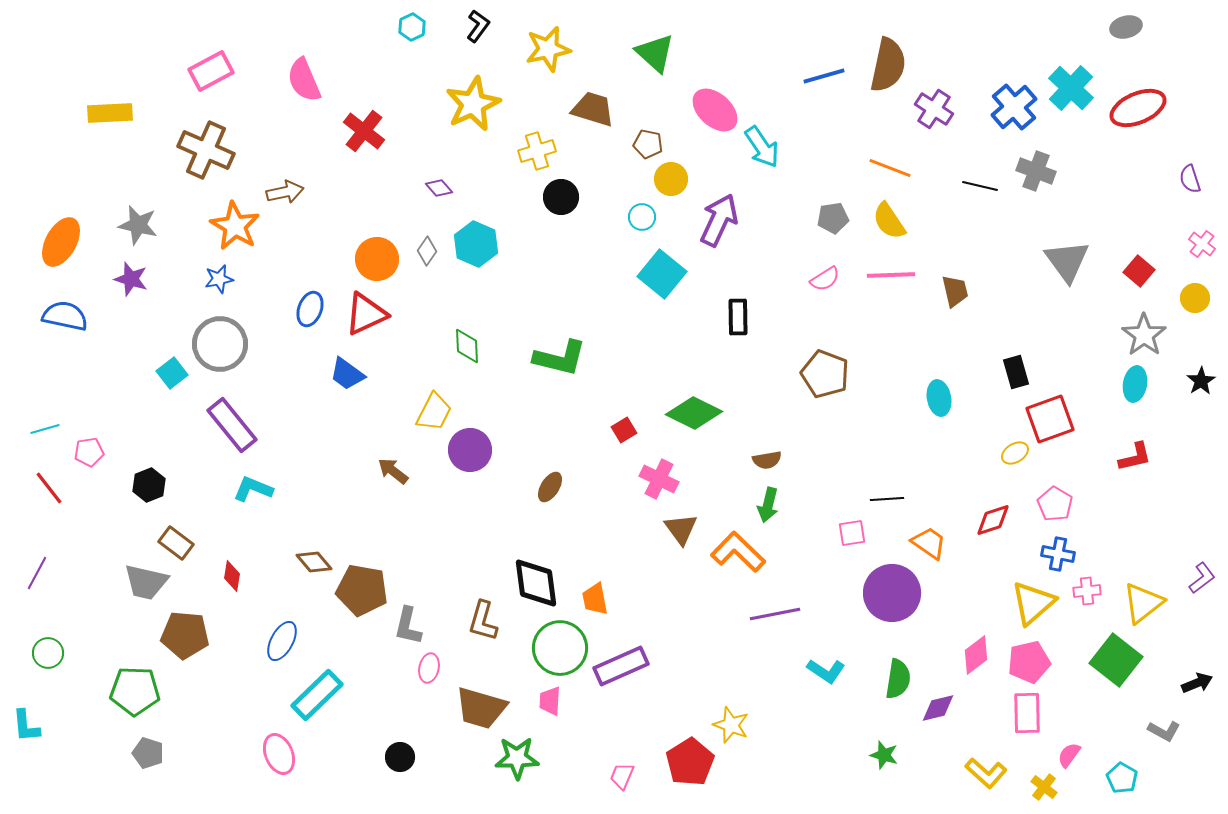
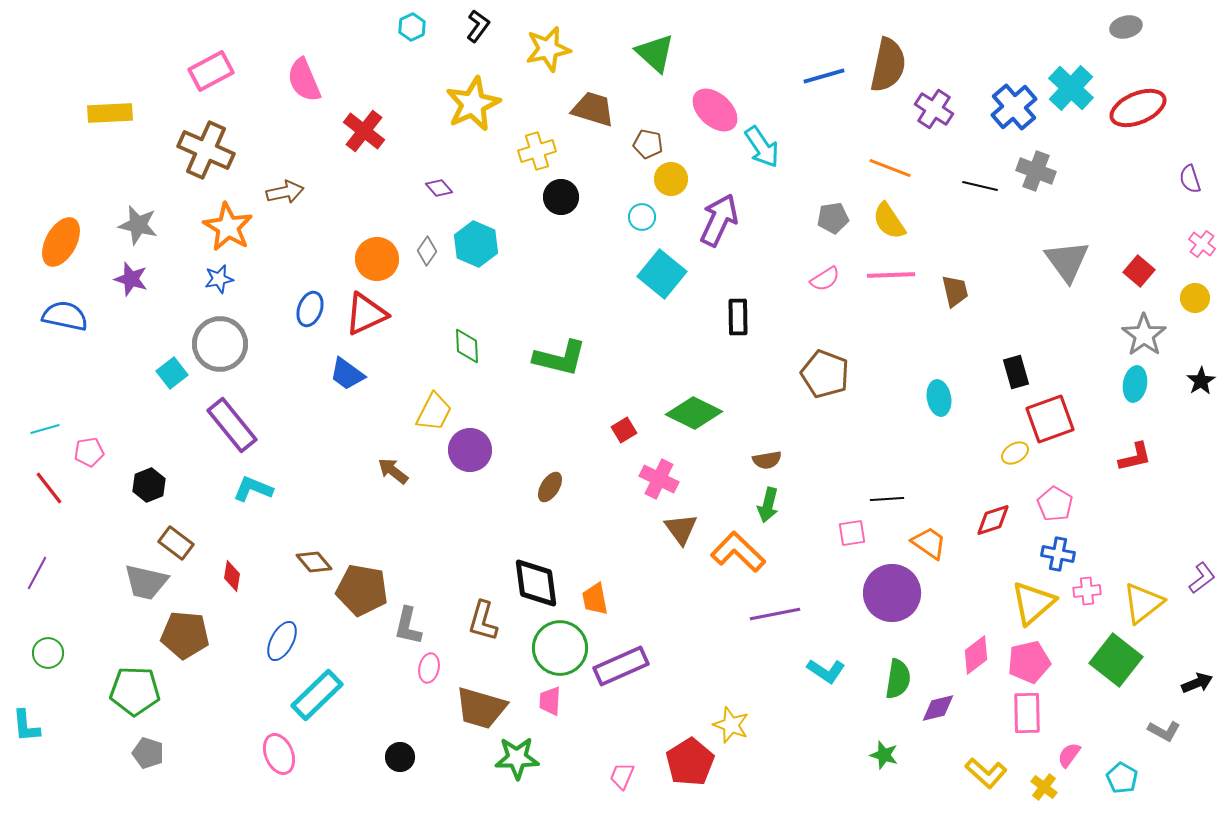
orange star at (235, 226): moved 7 px left, 1 px down
